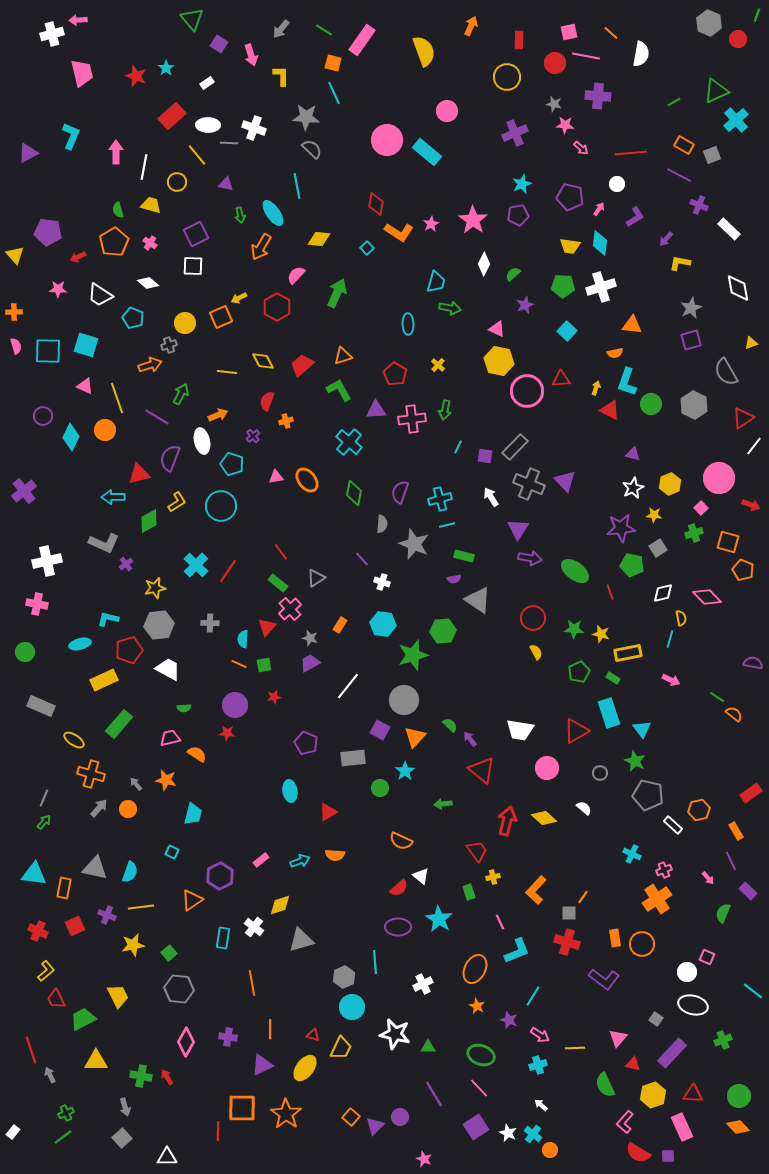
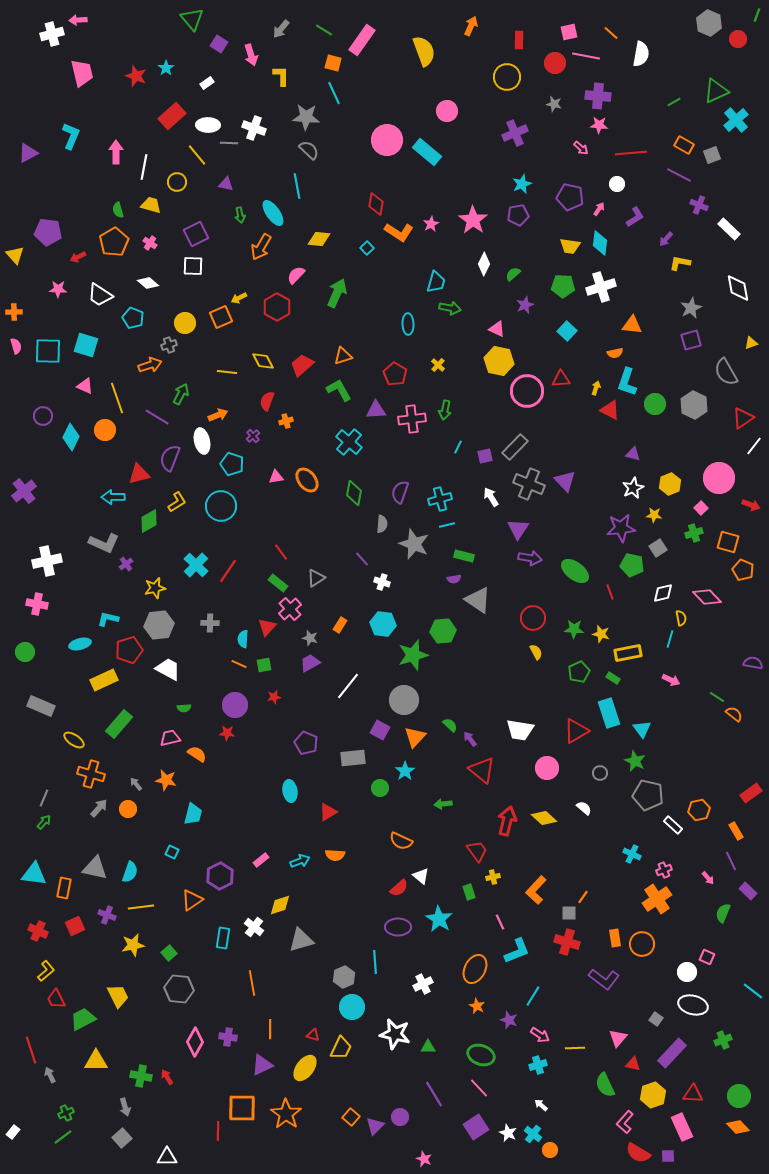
pink star at (565, 125): moved 34 px right
gray semicircle at (312, 149): moved 3 px left, 1 px down
green circle at (651, 404): moved 4 px right
purple square at (485, 456): rotated 21 degrees counterclockwise
pink diamond at (186, 1042): moved 9 px right
